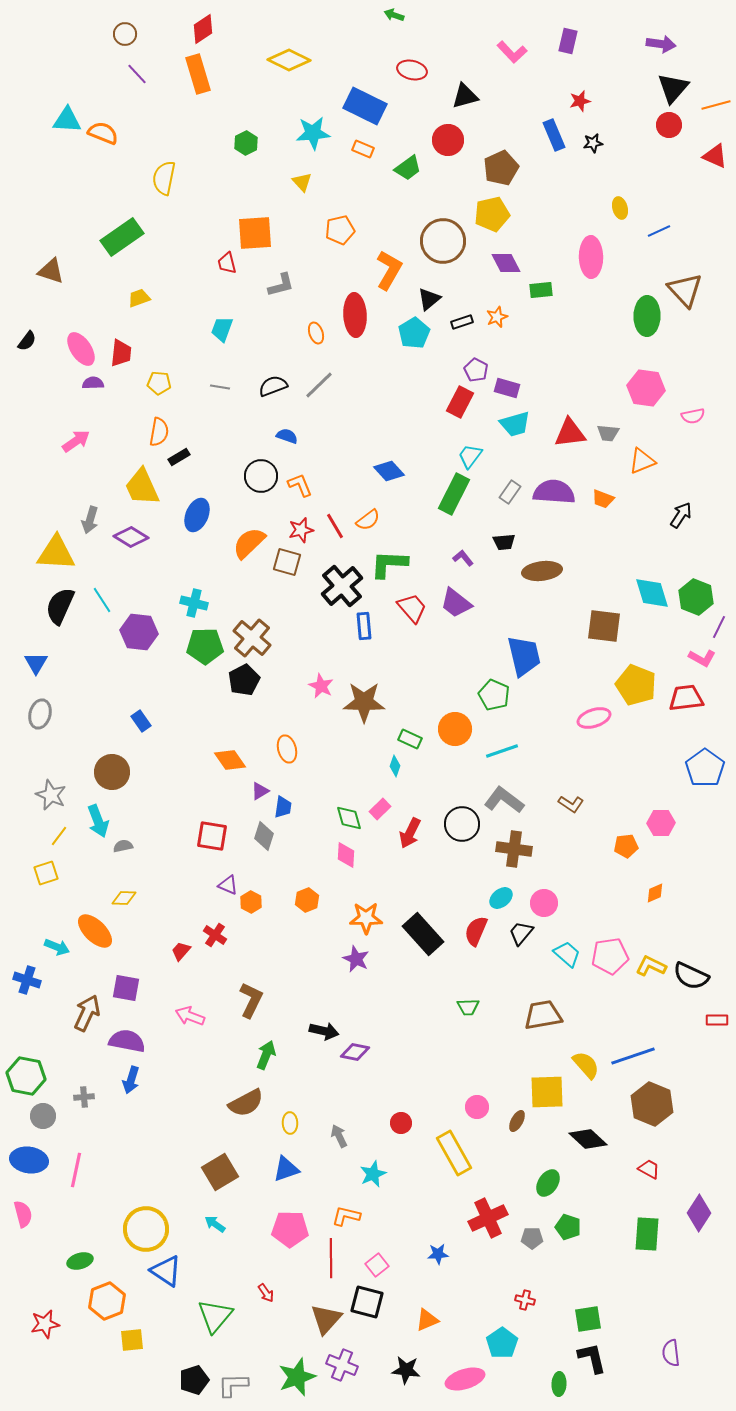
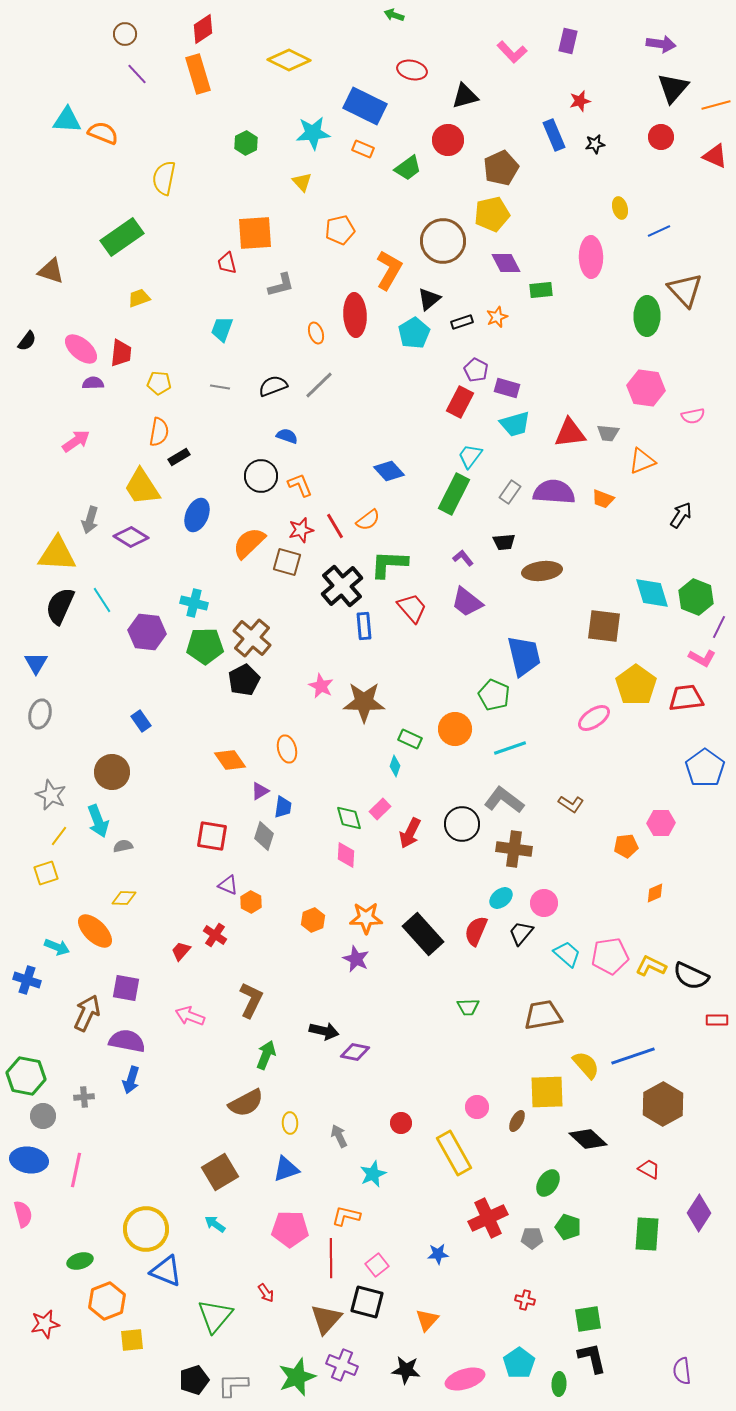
red circle at (669, 125): moved 8 px left, 12 px down
black star at (593, 143): moved 2 px right, 1 px down
pink ellipse at (81, 349): rotated 16 degrees counterclockwise
yellow trapezoid at (142, 487): rotated 9 degrees counterclockwise
yellow triangle at (56, 553): moved 1 px right, 1 px down
purple trapezoid at (456, 603): moved 11 px right, 1 px up
purple hexagon at (139, 632): moved 8 px right
yellow pentagon at (636, 685): rotated 15 degrees clockwise
pink ellipse at (594, 718): rotated 16 degrees counterclockwise
cyan line at (502, 751): moved 8 px right, 3 px up
orange hexagon at (307, 900): moved 6 px right, 20 px down
brown hexagon at (652, 1104): moved 11 px right; rotated 9 degrees clockwise
blue triangle at (166, 1271): rotated 12 degrees counterclockwise
orange triangle at (427, 1320): rotated 25 degrees counterclockwise
cyan pentagon at (502, 1343): moved 17 px right, 20 px down
purple semicircle at (671, 1353): moved 11 px right, 18 px down
